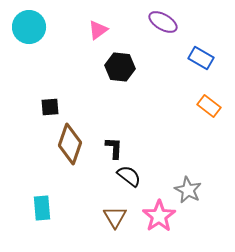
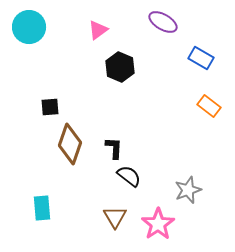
black hexagon: rotated 16 degrees clockwise
gray star: rotated 24 degrees clockwise
pink star: moved 1 px left, 8 px down
